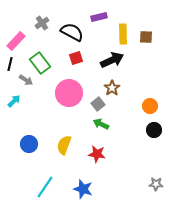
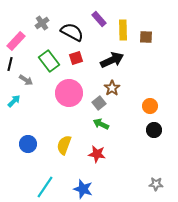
purple rectangle: moved 2 px down; rotated 63 degrees clockwise
yellow rectangle: moved 4 px up
green rectangle: moved 9 px right, 2 px up
gray square: moved 1 px right, 1 px up
blue circle: moved 1 px left
